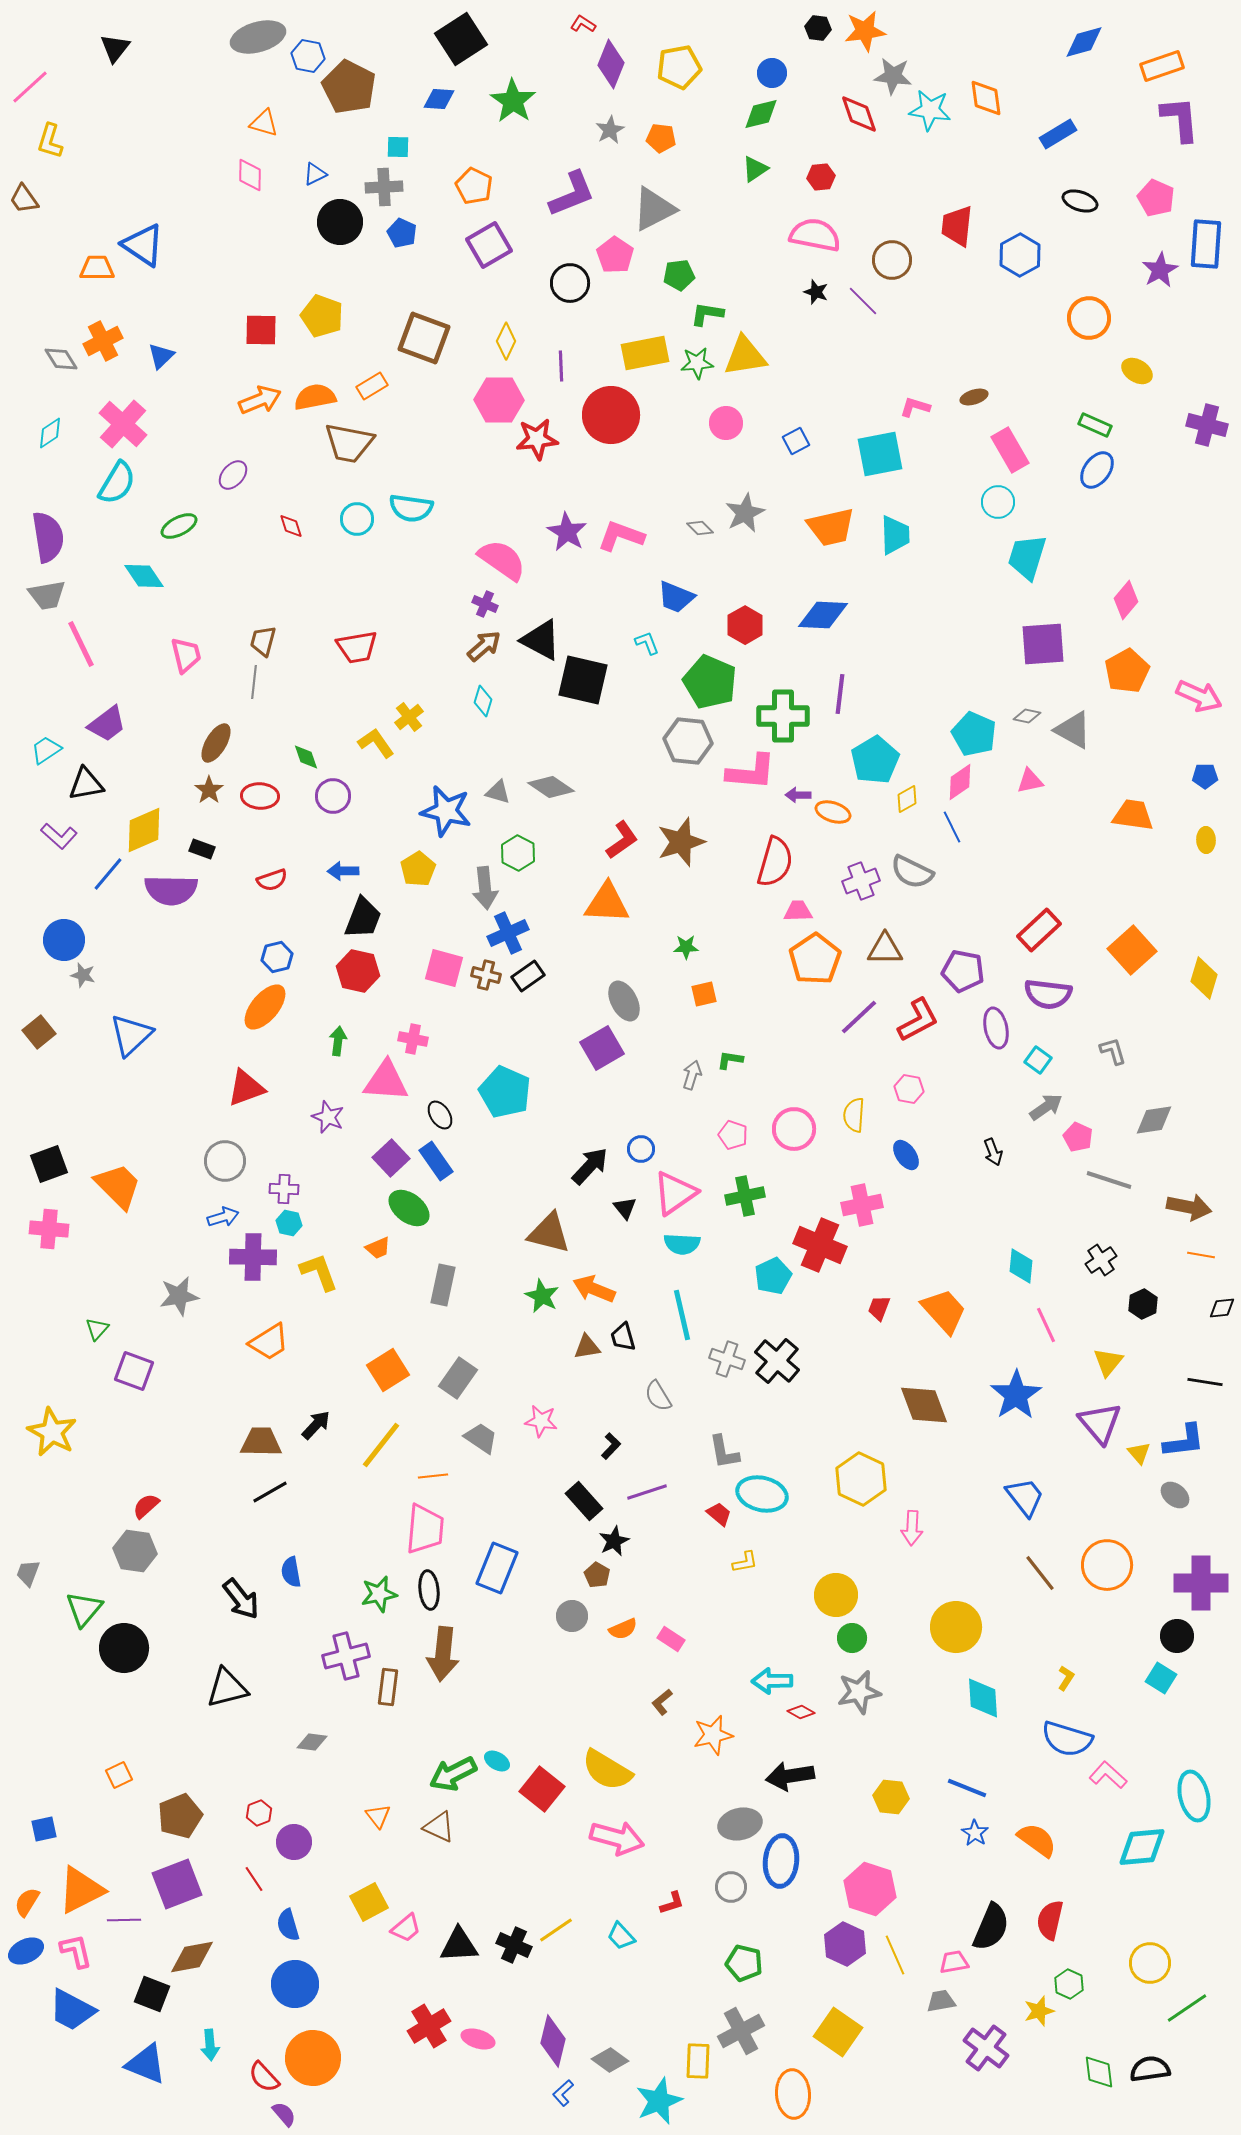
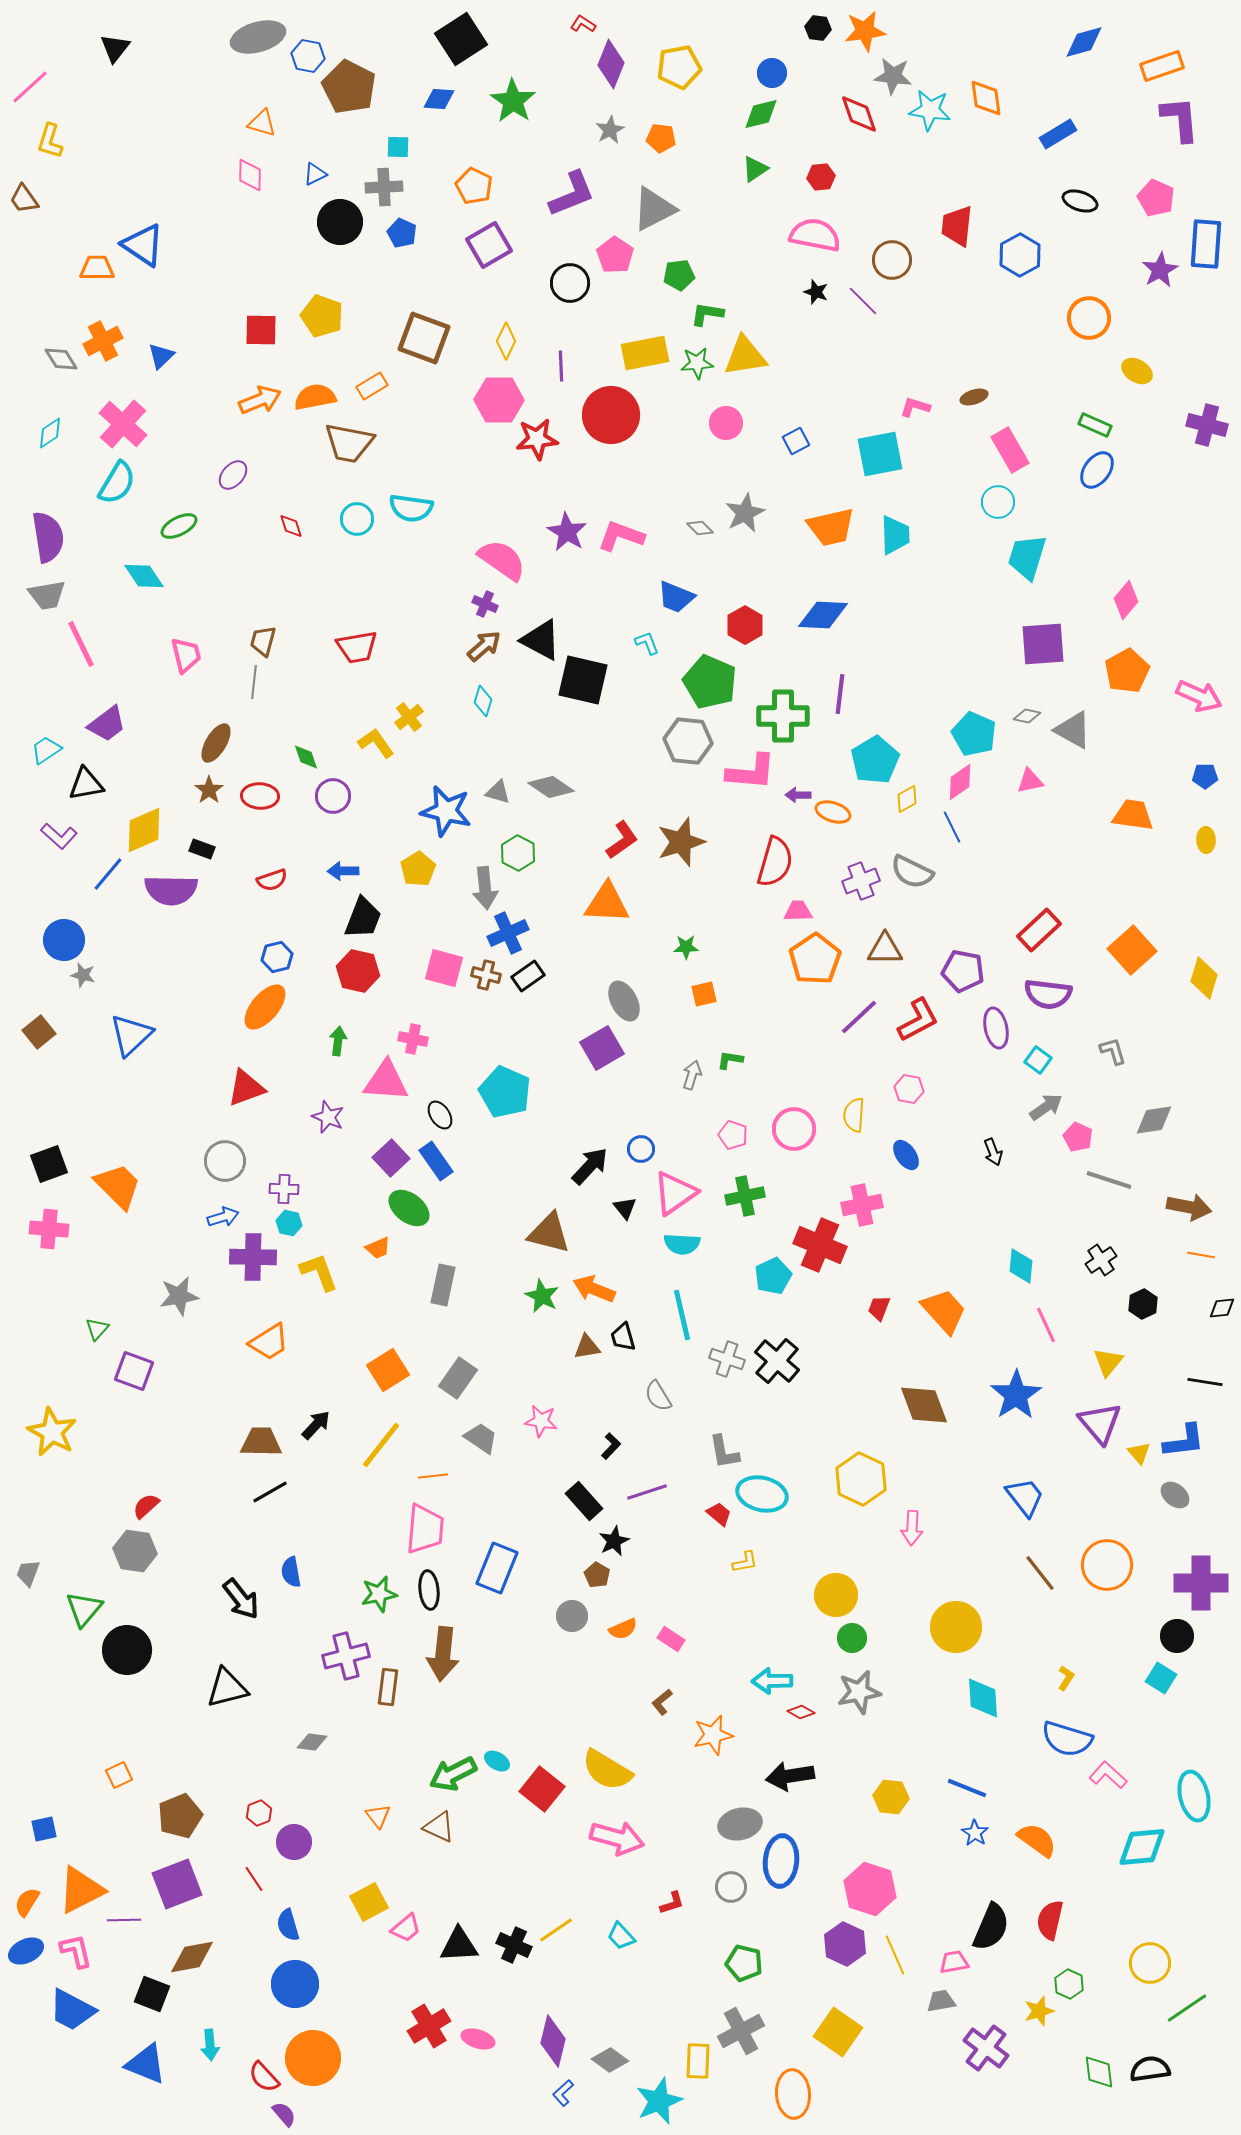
orange triangle at (264, 123): moved 2 px left
black circle at (124, 1648): moved 3 px right, 2 px down
